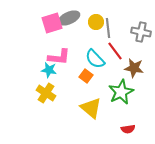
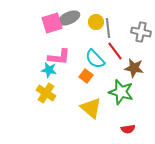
green star: rotated 30 degrees counterclockwise
